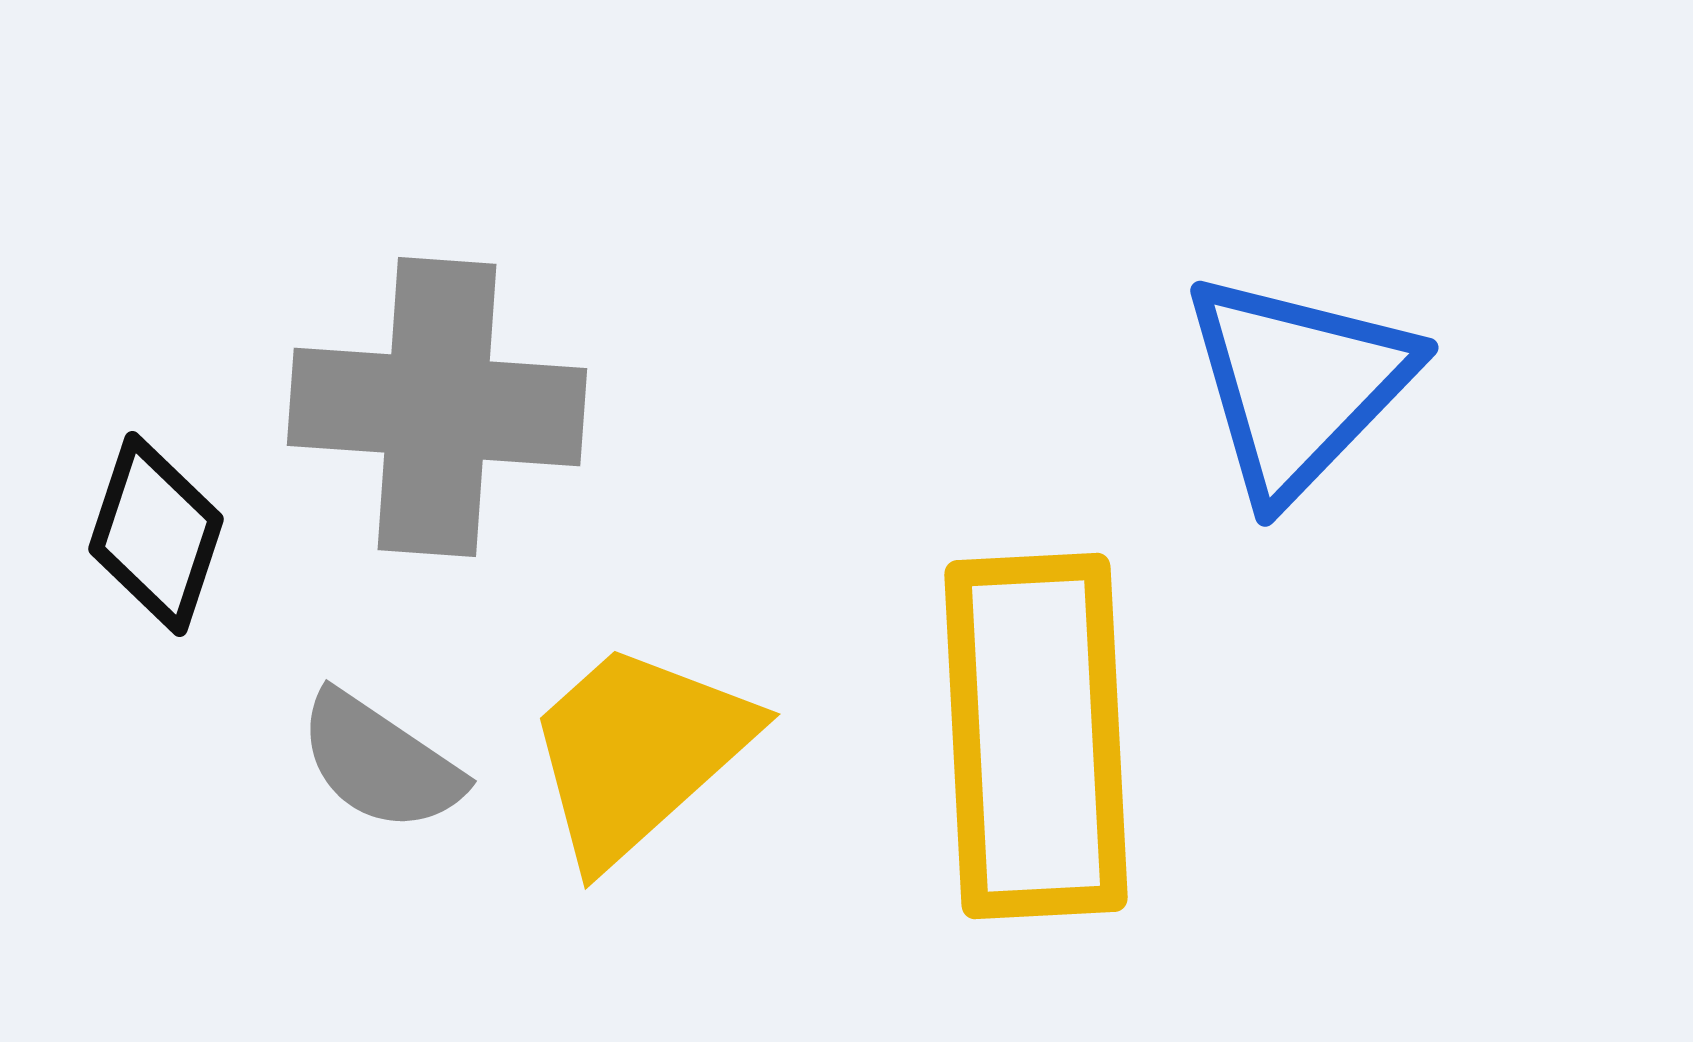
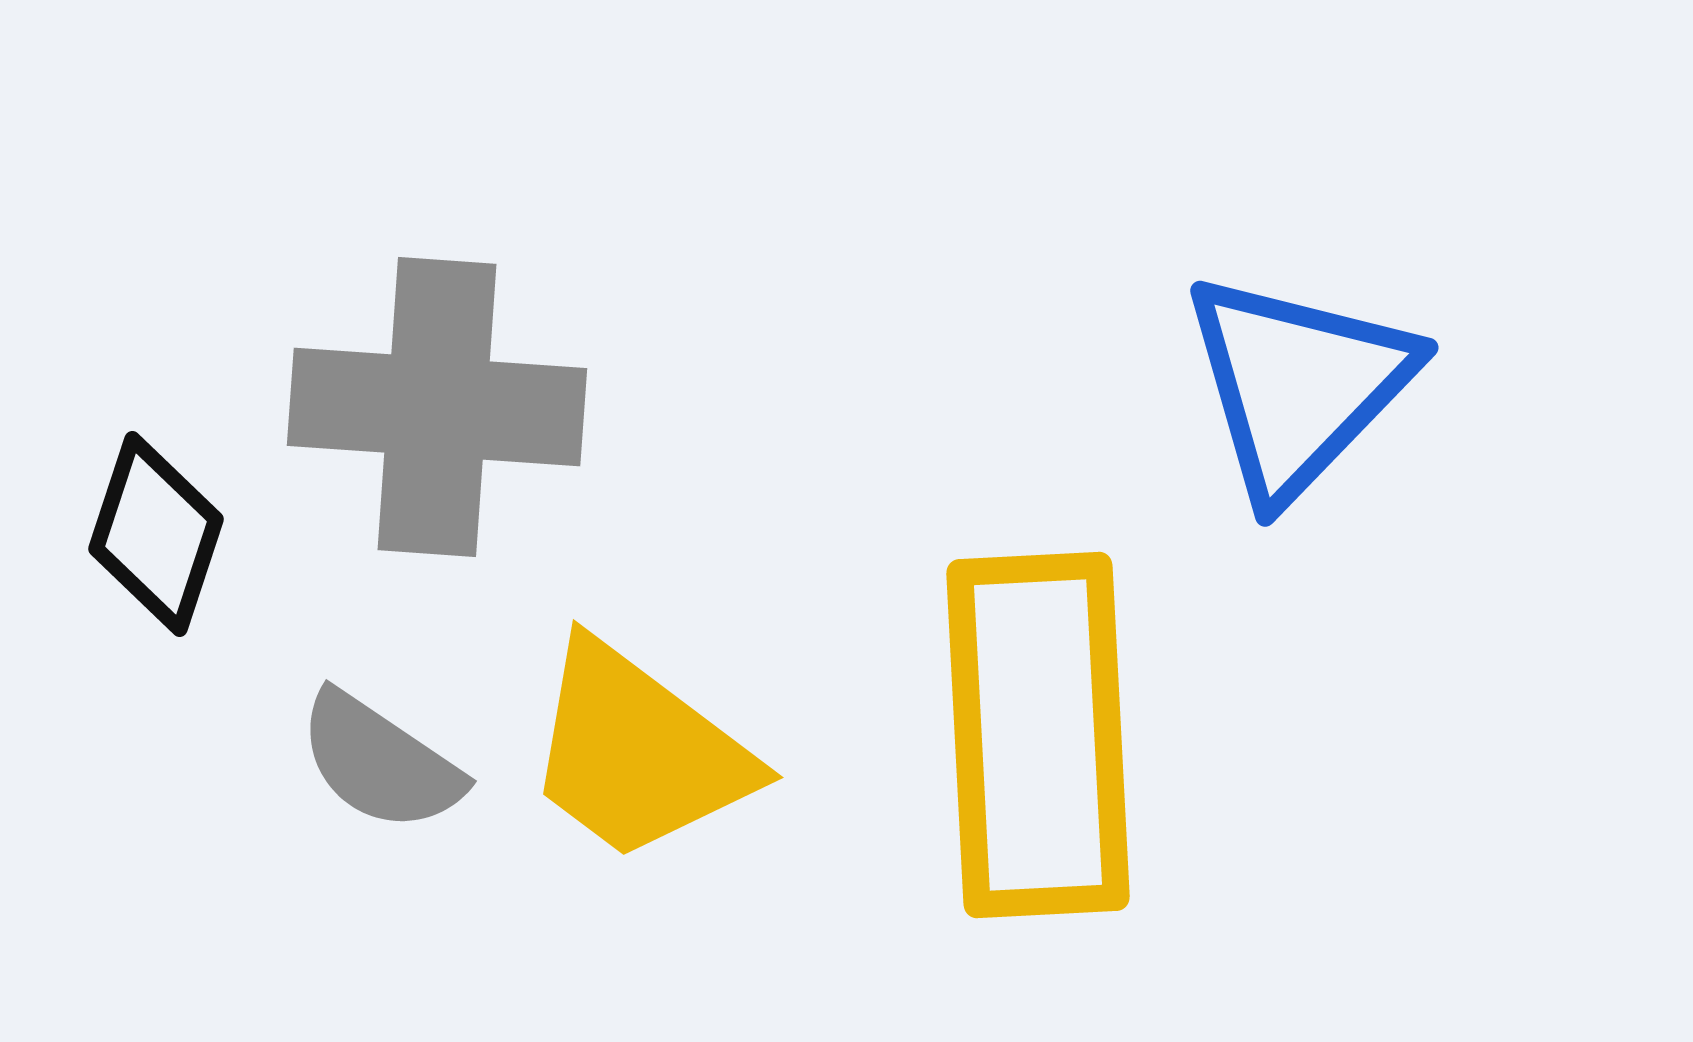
yellow rectangle: moved 2 px right, 1 px up
yellow trapezoid: rotated 101 degrees counterclockwise
